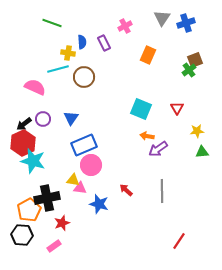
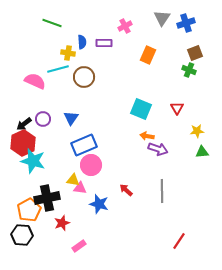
purple rectangle: rotated 63 degrees counterclockwise
brown square: moved 7 px up
green cross: rotated 32 degrees counterclockwise
pink semicircle: moved 6 px up
purple arrow: rotated 126 degrees counterclockwise
pink rectangle: moved 25 px right
